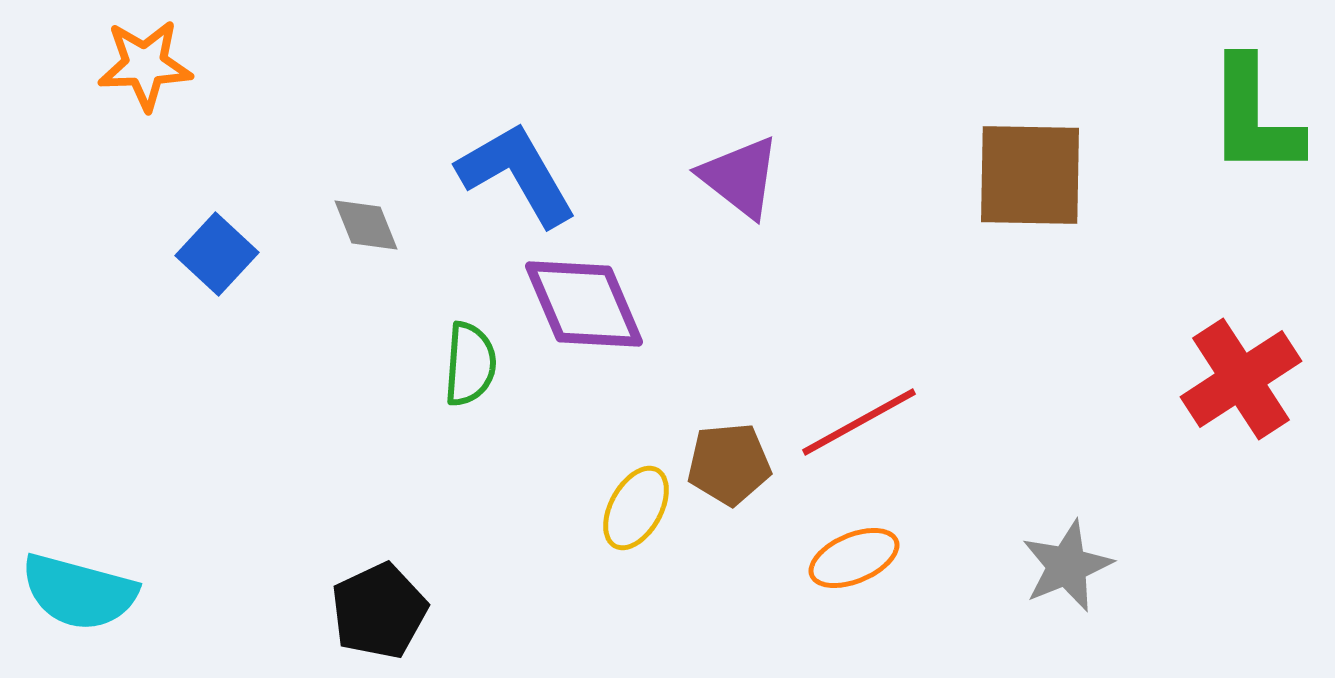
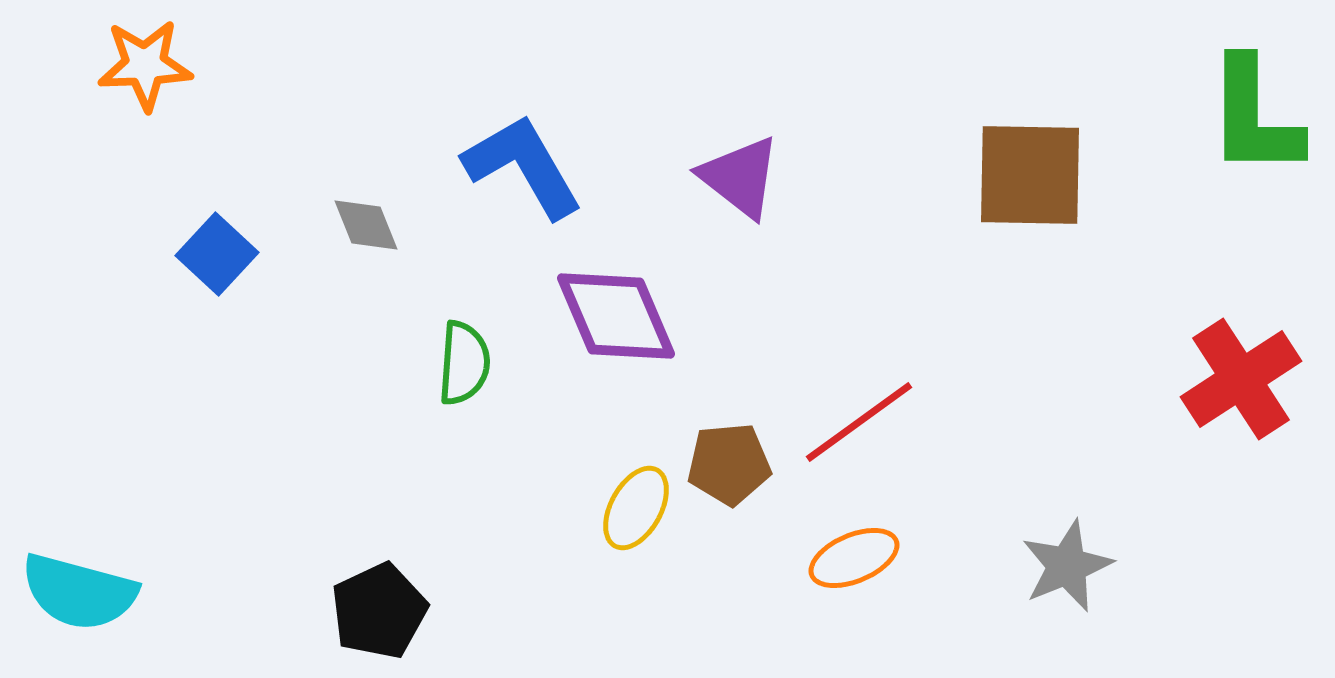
blue L-shape: moved 6 px right, 8 px up
purple diamond: moved 32 px right, 12 px down
green semicircle: moved 6 px left, 1 px up
red line: rotated 7 degrees counterclockwise
